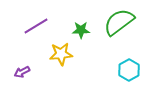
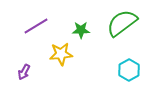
green semicircle: moved 3 px right, 1 px down
purple arrow: moved 2 px right; rotated 35 degrees counterclockwise
